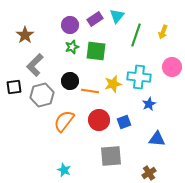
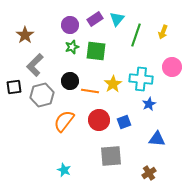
cyan triangle: moved 3 px down
cyan cross: moved 2 px right, 2 px down
yellow star: rotated 18 degrees counterclockwise
